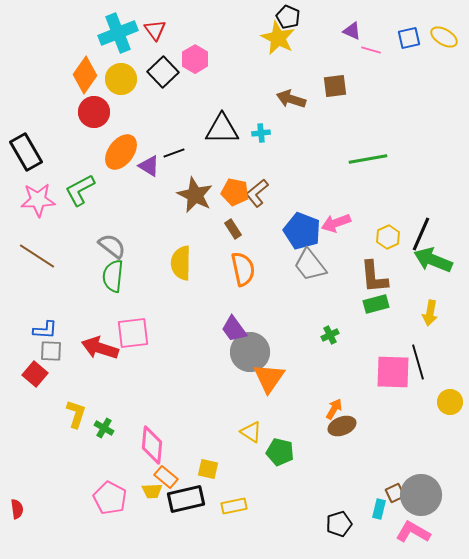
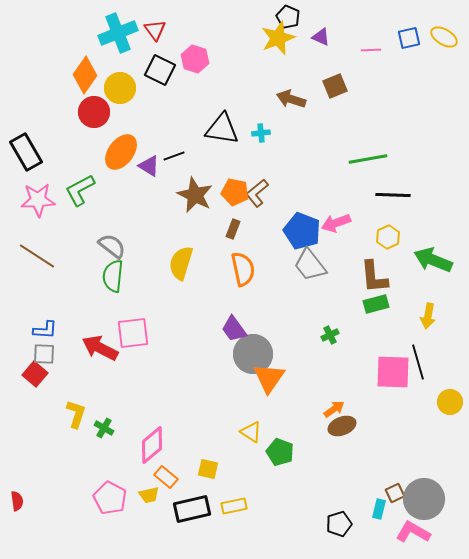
purple triangle at (352, 31): moved 31 px left, 6 px down
yellow star at (278, 38): rotated 24 degrees clockwise
pink line at (371, 50): rotated 18 degrees counterclockwise
pink hexagon at (195, 59): rotated 12 degrees counterclockwise
black square at (163, 72): moved 3 px left, 2 px up; rotated 20 degrees counterclockwise
yellow circle at (121, 79): moved 1 px left, 9 px down
brown square at (335, 86): rotated 15 degrees counterclockwise
black triangle at (222, 129): rotated 9 degrees clockwise
black line at (174, 153): moved 3 px down
brown rectangle at (233, 229): rotated 54 degrees clockwise
black line at (421, 234): moved 28 px left, 39 px up; rotated 68 degrees clockwise
yellow semicircle at (181, 263): rotated 16 degrees clockwise
yellow arrow at (430, 313): moved 2 px left, 3 px down
red arrow at (100, 348): rotated 9 degrees clockwise
gray square at (51, 351): moved 7 px left, 3 px down
gray circle at (250, 352): moved 3 px right, 2 px down
orange arrow at (334, 409): rotated 25 degrees clockwise
pink diamond at (152, 445): rotated 45 degrees clockwise
green pentagon at (280, 452): rotated 8 degrees clockwise
yellow trapezoid at (152, 491): moved 3 px left, 4 px down; rotated 10 degrees counterclockwise
gray circle at (421, 495): moved 3 px right, 4 px down
black rectangle at (186, 499): moved 6 px right, 10 px down
red semicircle at (17, 509): moved 8 px up
